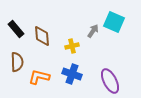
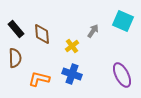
cyan square: moved 9 px right, 1 px up
brown diamond: moved 2 px up
yellow cross: rotated 24 degrees counterclockwise
brown semicircle: moved 2 px left, 4 px up
orange L-shape: moved 2 px down
purple ellipse: moved 12 px right, 6 px up
